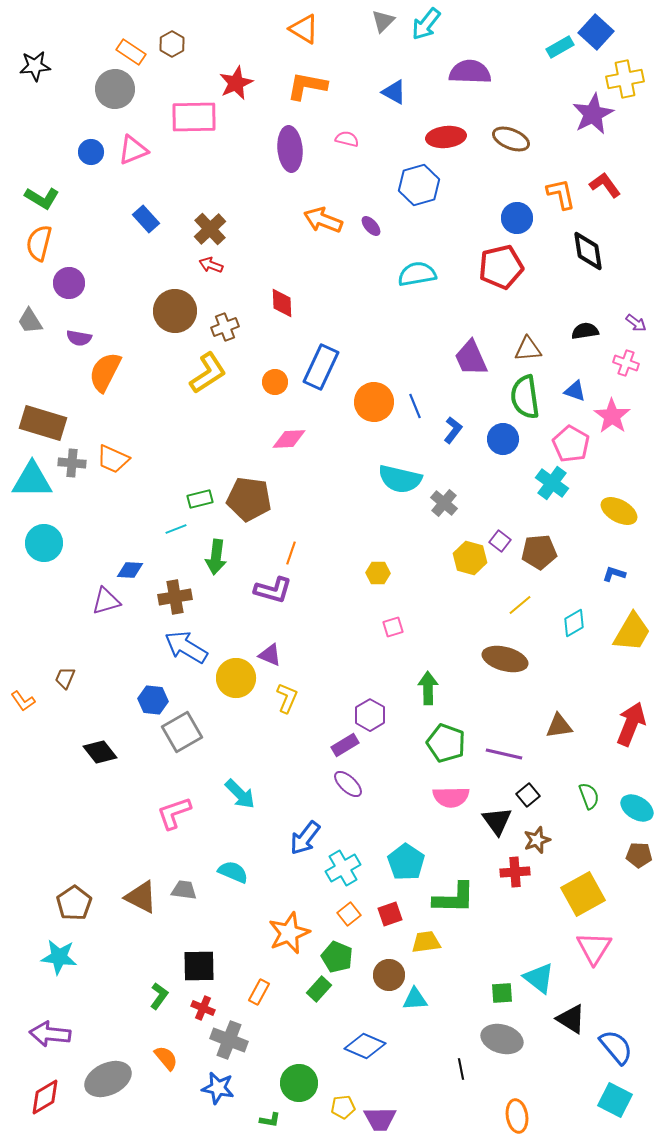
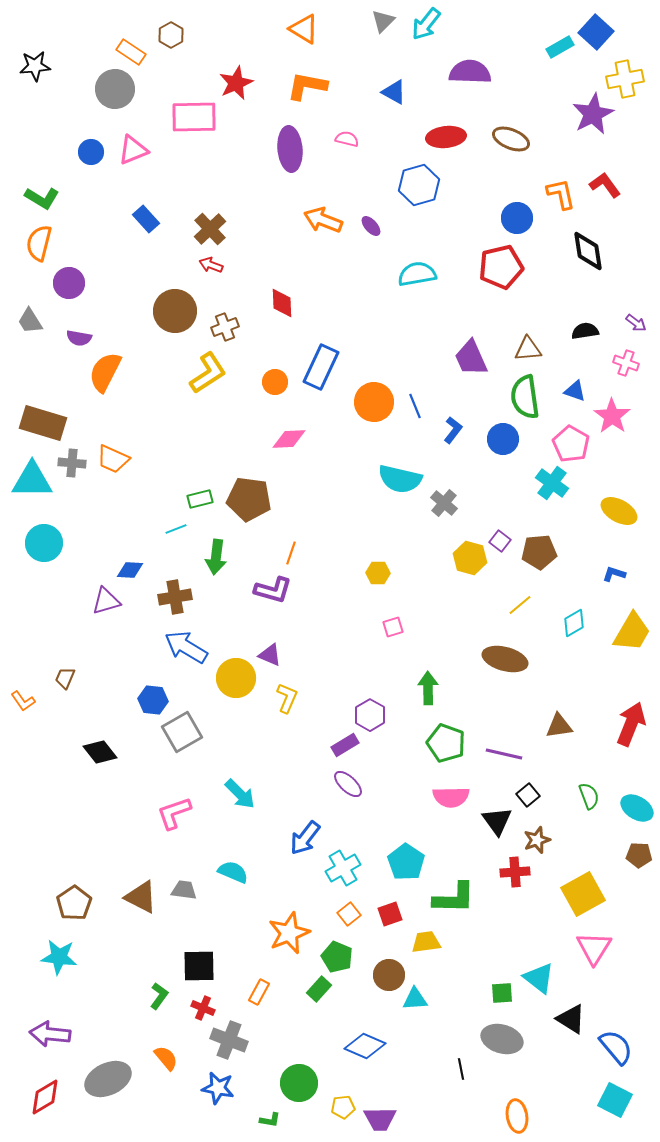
brown hexagon at (172, 44): moved 1 px left, 9 px up
